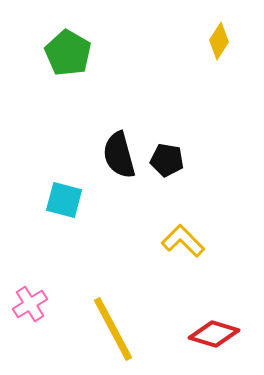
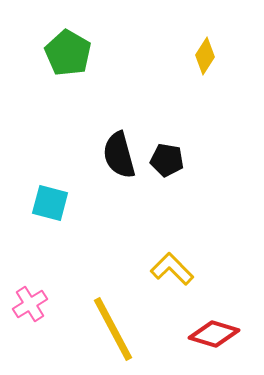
yellow diamond: moved 14 px left, 15 px down
cyan square: moved 14 px left, 3 px down
yellow L-shape: moved 11 px left, 28 px down
